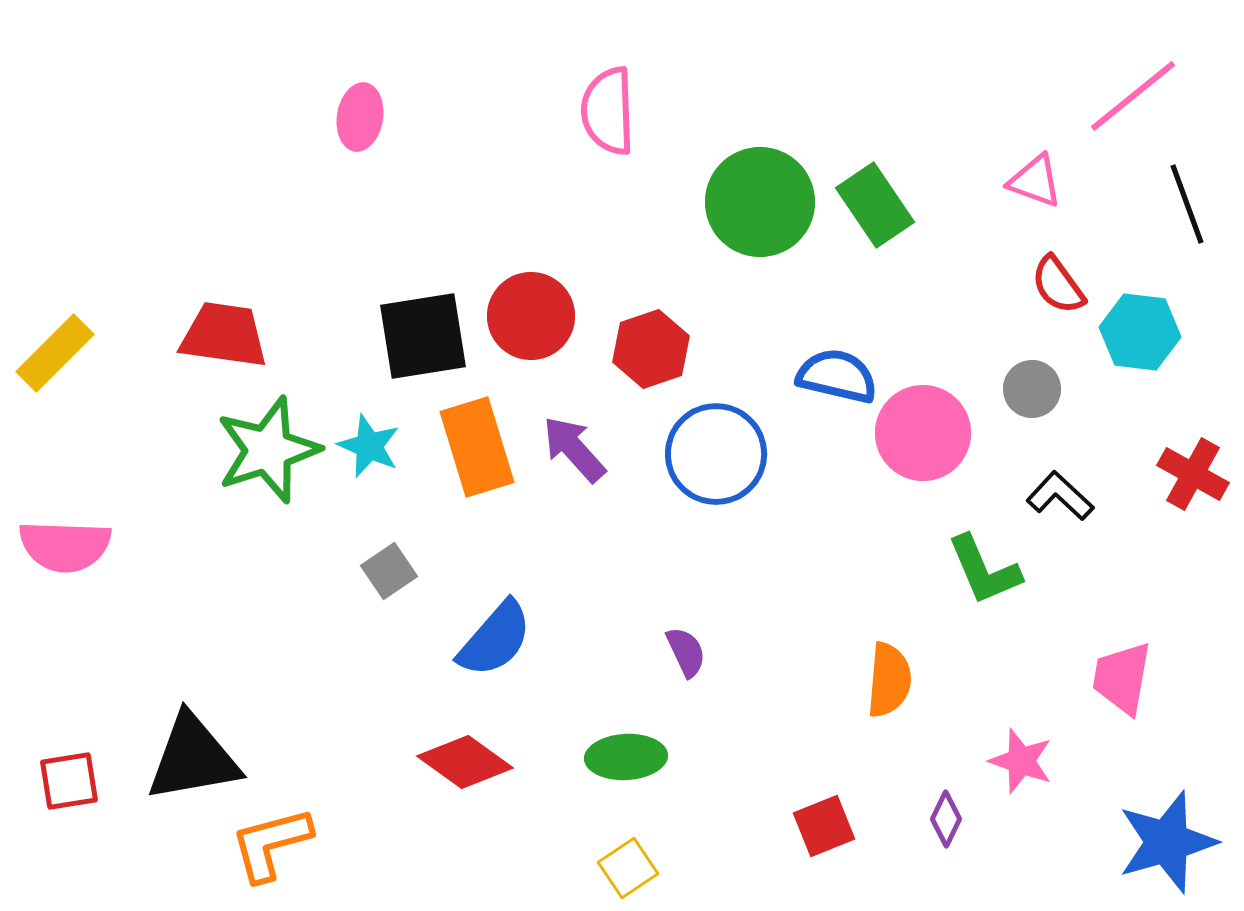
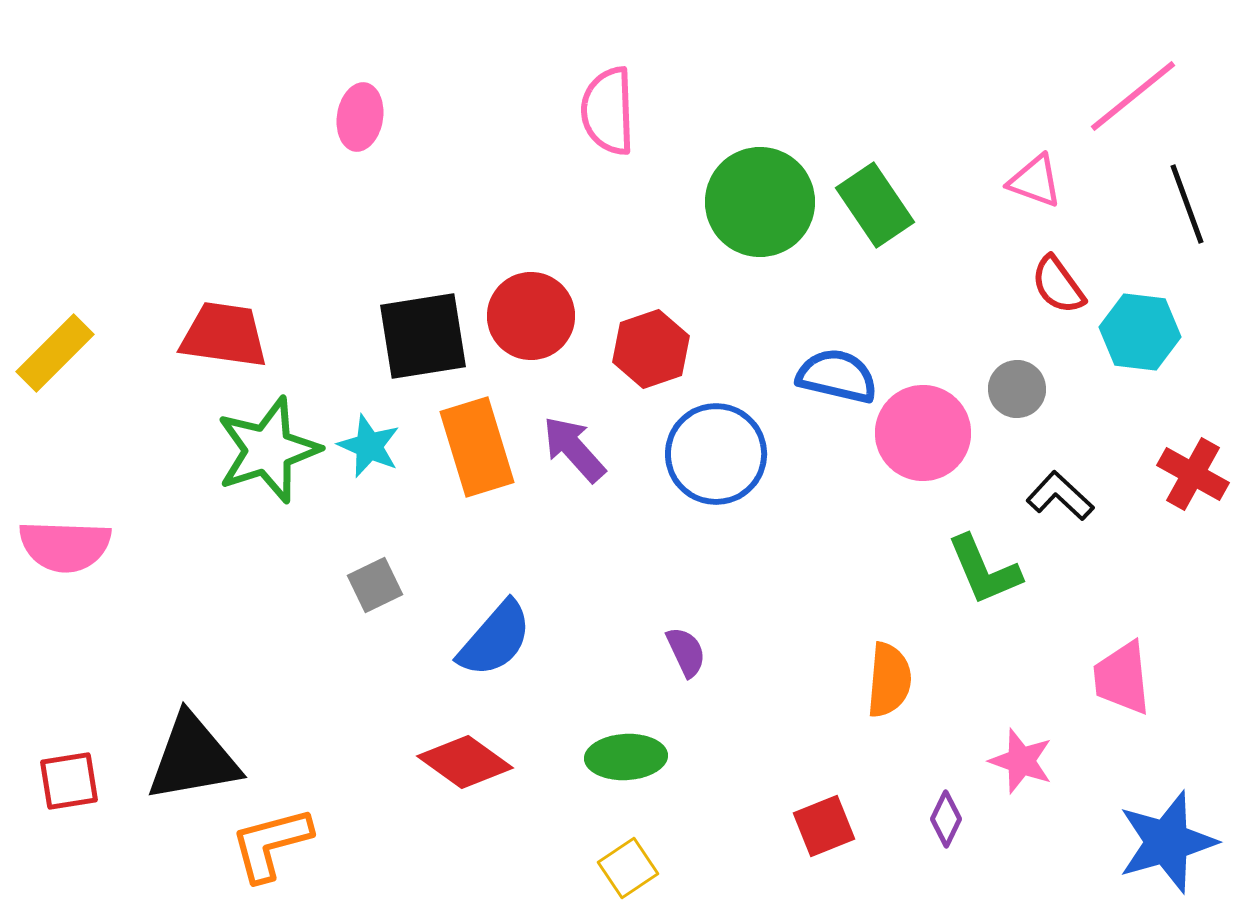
gray circle at (1032, 389): moved 15 px left
gray square at (389, 571): moved 14 px left, 14 px down; rotated 8 degrees clockwise
pink trapezoid at (1122, 678): rotated 16 degrees counterclockwise
